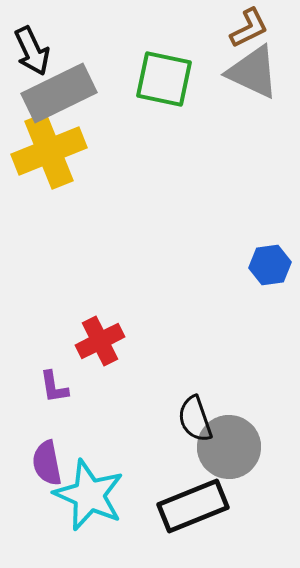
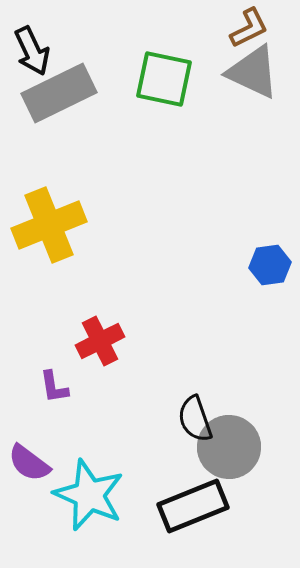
yellow cross: moved 74 px down
purple semicircle: moved 18 px left; rotated 42 degrees counterclockwise
